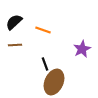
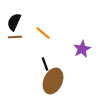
black semicircle: rotated 24 degrees counterclockwise
orange line: moved 3 px down; rotated 21 degrees clockwise
brown line: moved 8 px up
brown ellipse: moved 1 px left, 1 px up
